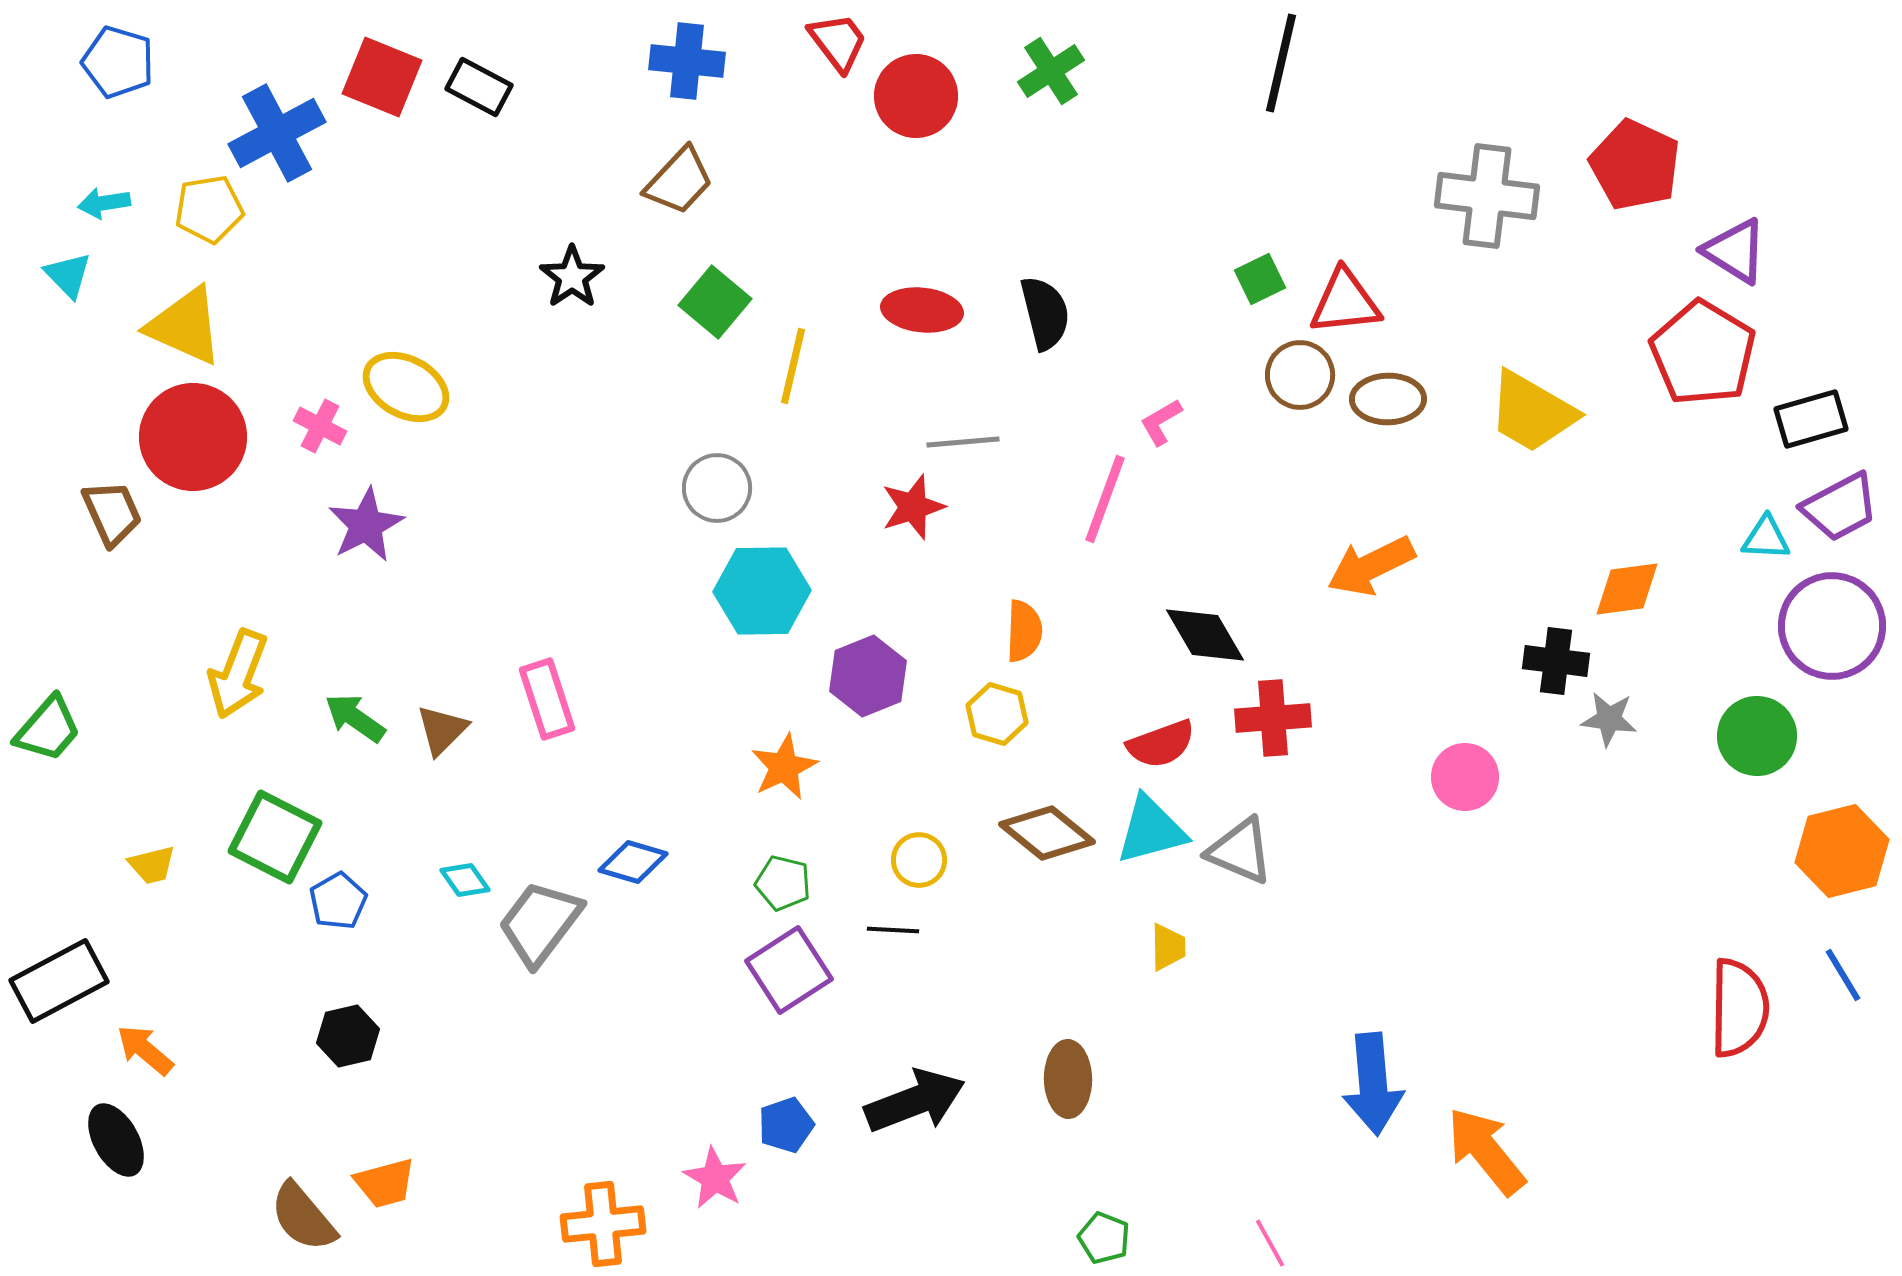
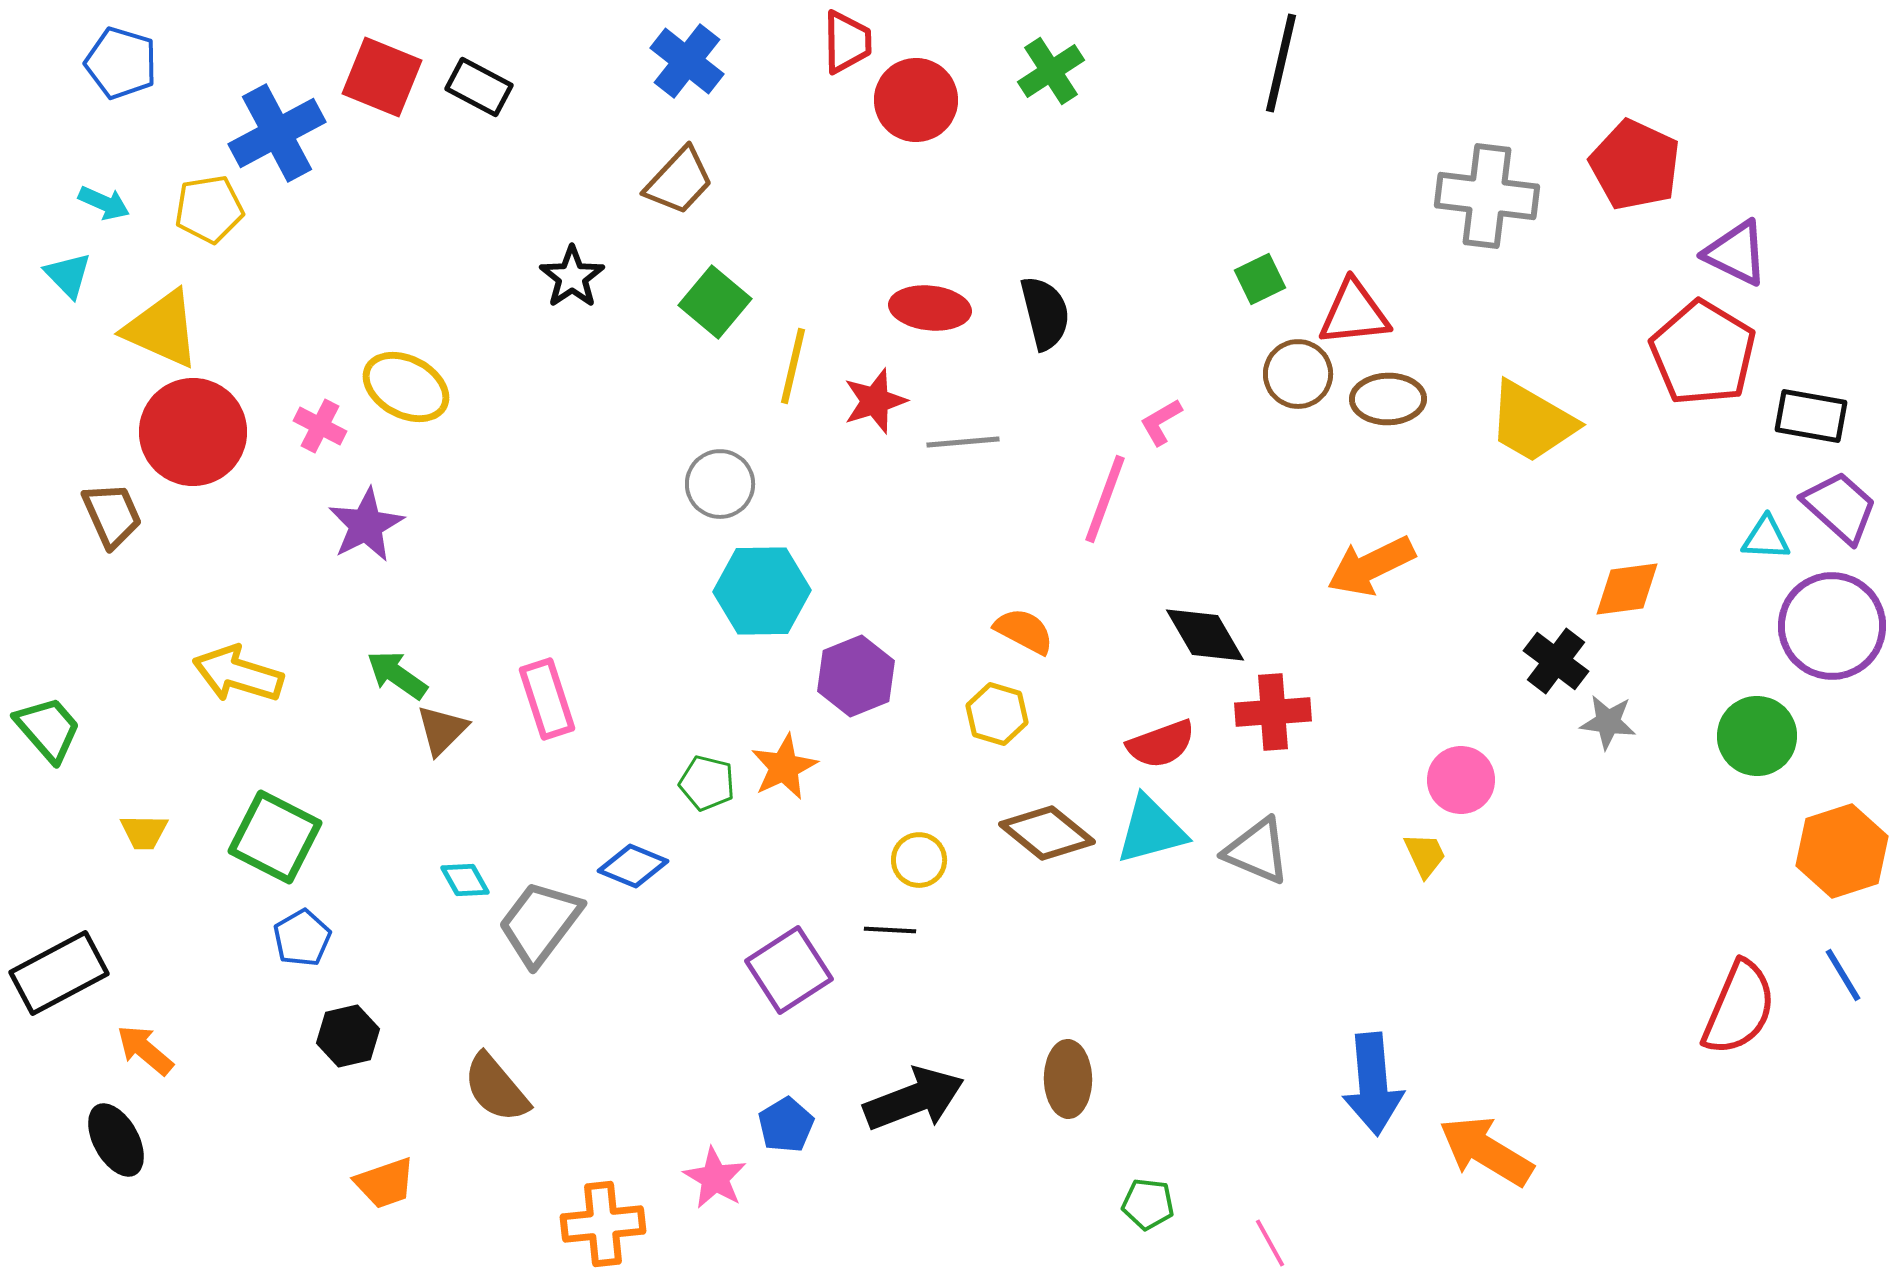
red trapezoid at (838, 42): moved 9 px right; rotated 36 degrees clockwise
blue cross at (687, 61): rotated 32 degrees clockwise
blue pentagon at (118, 62): moved 3 px right, 1 px down
red circle at (916, 96): moved 4 px down
cyan arrow at (104, 203): rotated 147 degrees counterclockwise
purple triangle at (1735, 251): moved 1 px right, 2 px down; rotated 6 degrees counterclockwise
red triangle at (1345, 302): moved 9 px right, 11 px down
red ellipse at (922, 310): moved 8 px right, 2 px up
yellow triangle at (185, 326): moved 23 px left, 3 px down
brown circle at (1300, 375): moved 2 px left, 1 px up
yellow trapezoid at (1532, 412): moved 10 px down
black rectangle at (1811, 419): moved 3 px up; rotated 26 degrees clockwise
red circle at (193, 437): moved 5 px up
gray circle at (717, 488): moved 3 px right, 4 px up
red star at (913, 507): moved 38 px left, 106 px up
purple trapezoid at (1840, 507): rotated 110 degrees counterclockwise
brown trapezoid at (112, 513): moved 2 px down
orange semicircle at (1024, 631): rotated 64 degrees counterclockwise
black cross at (1556, 661): rotated 30 degrees clockwise
yellow arrow at (238, 674): rotated 86 degrees clockwise
purple hexagon at (868, 676): moved 12 px left
green arrow at (355, 718): moved 42 px right, 43 px up
red cross at (1273, 718): moved 6 px up
gray star at (1609, 719): moved 1 px left, 3 px down
green trapezoid at (48, 729): rotated 82 degrees counterclockwise
pink circle at (1465, 777): moved 4 px left, 3 px down
gray triangle at (1240, 851): moved 17 px right
orange hexagon at (1842, 851): rotated 4 degrees counterclockwise
blue diamond at (633, 862): moved 4 px down; rotated 6 degrees clockwise
yellow trapezoid at (152, 865): moved 8 px left, 33 px up; rotated 15 degrees clockwise
cyan diamond at (465, 880): rotated 6 degrees clockwise
green pentagon at (783, 883): moved 76 px left, 100 px up
blue pentagon at (338, 901): moved 36 px left, 37 px down
black line at (893, 930): moved 3 px left
yellow trapezoid at (1168, 947): moved 257 px right, 92 px up; rotated 24 degrees counterclockwise
black rectangle at (59, 981): moved 8 px up
red semicircle at (1739, 1008): rotated 22 degrees clockwise
black arrow at (915, 1101): moved 1 px left, 2 px up
blue pentagon at (786, 1125): rotated 12 degrees counterclockwise
orange arrow at (1486, 1151): rotated 20 degrees counterclockwise
orange trapezoid at (385, 1183): rotated 4 degrees counterclockwise
brown semicircle at (303, 1217): moved 193 px right, 129 px up
green pentagon at (1104, 1238): moved 44 px right, 34 px up; rotated 15 degrees counterclockwise
